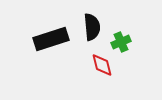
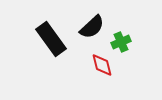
black semicircle: rotated 52 degrees clockwise
black rectangle: rotated 72 degrees clockwise
